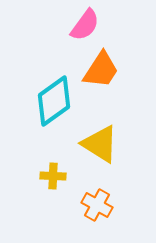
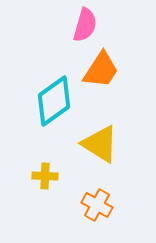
pink semicircle: rotated 20 degrees counterclockwise
yellow cross: moved 8 px left
